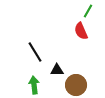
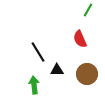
green line: moved 1 px up
red semicircle: moved 1 px left, 8 px down
black line: moved 3 px right
brown circle: moved 11 px right, 11 px up
